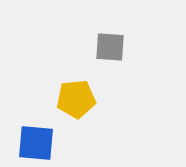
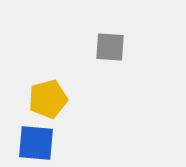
yellow pentagon: moved 28 px left; rotated 9 degrees counterclockwise
